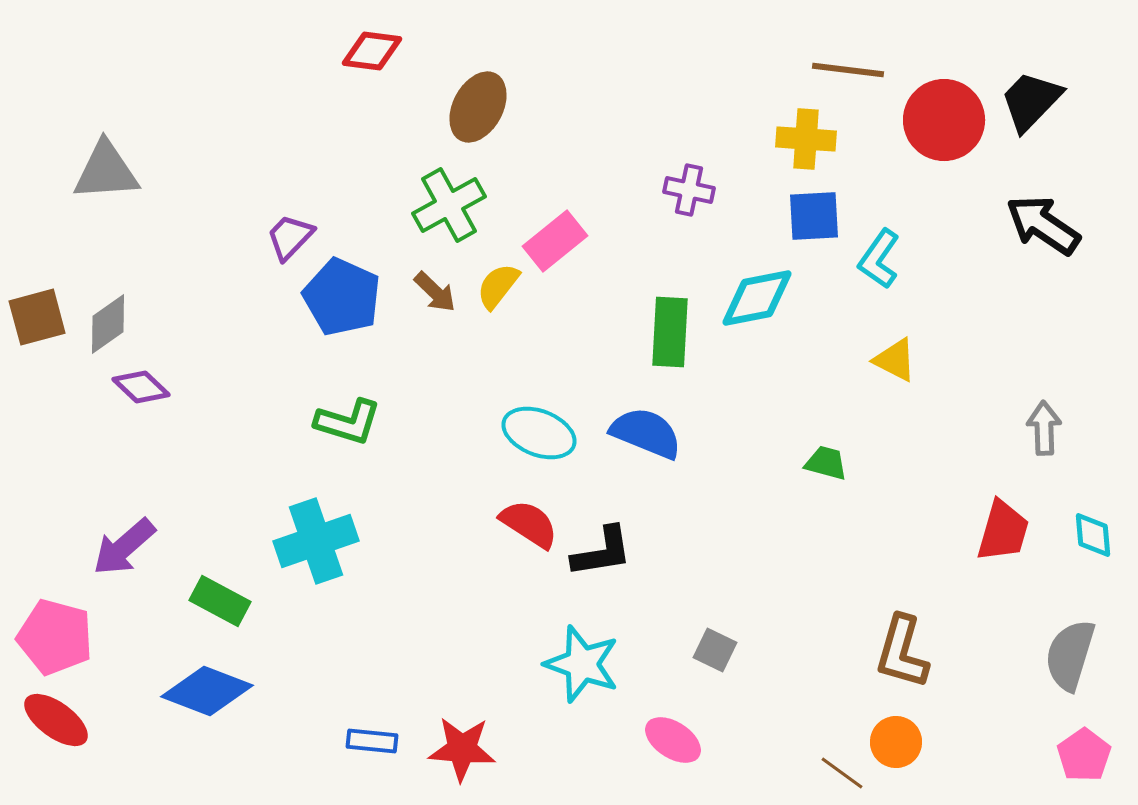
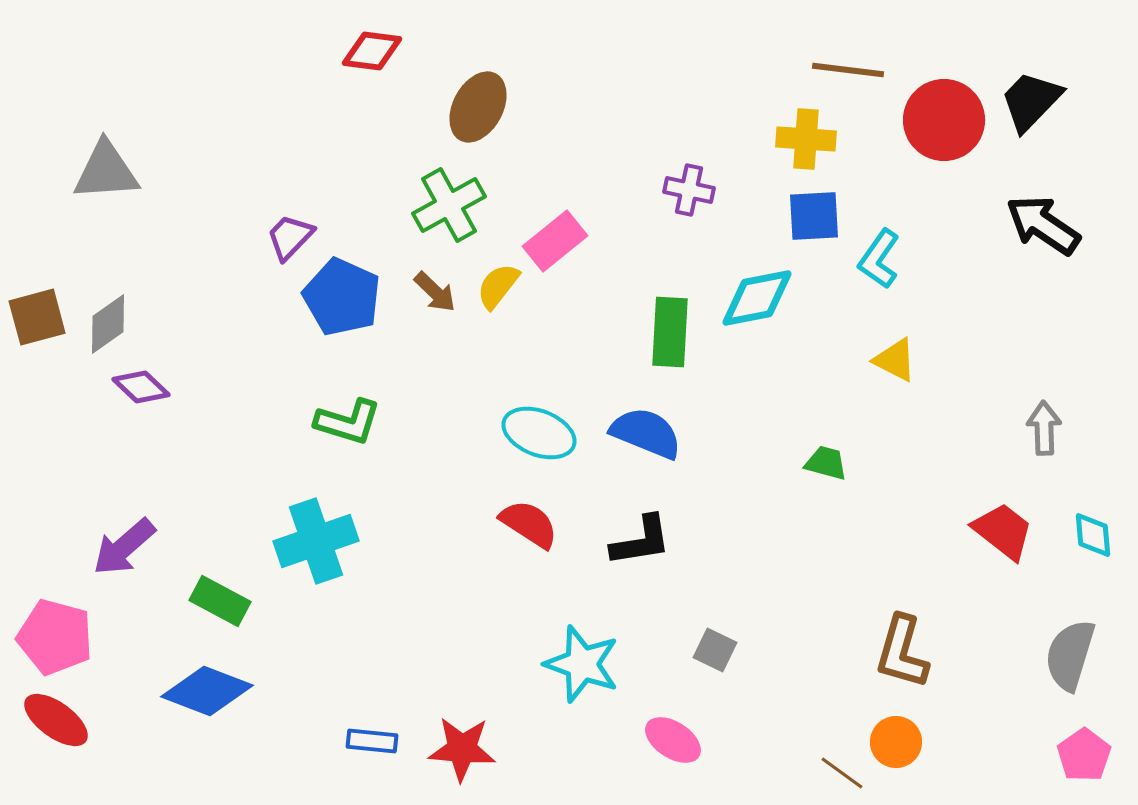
red trapezoid at (1003, 531): rotated 68 degrees counterclockwise
black L-shape at (602, 552): moved 39 px right, 11 px up
